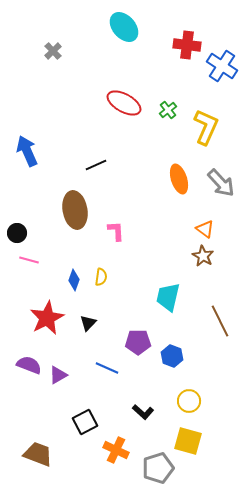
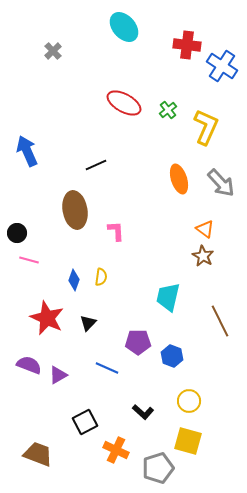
red star: rotated 20 degrees counterclockwise
